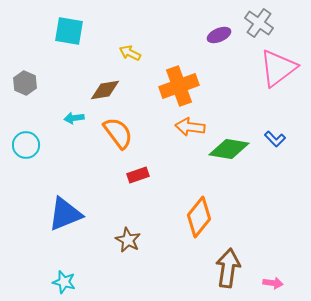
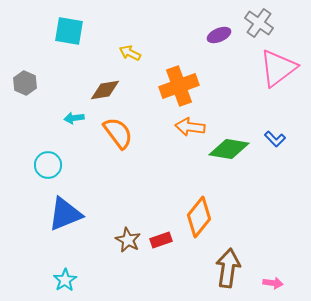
cyan circle: moved 22 px right, 20 px down
red rectangle: moved 23 px right, 65 px down
cyan star: moved 1 px right, 2 px up; rotated 25 degrees clockwise
